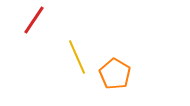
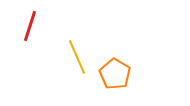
red line: moved 4 px left, 6 px down; rotated 16 degrees counterclockwise
